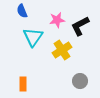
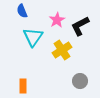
pink star: rotated 21 degrees counterclockwise
orange rectangle: moved 2 px down
